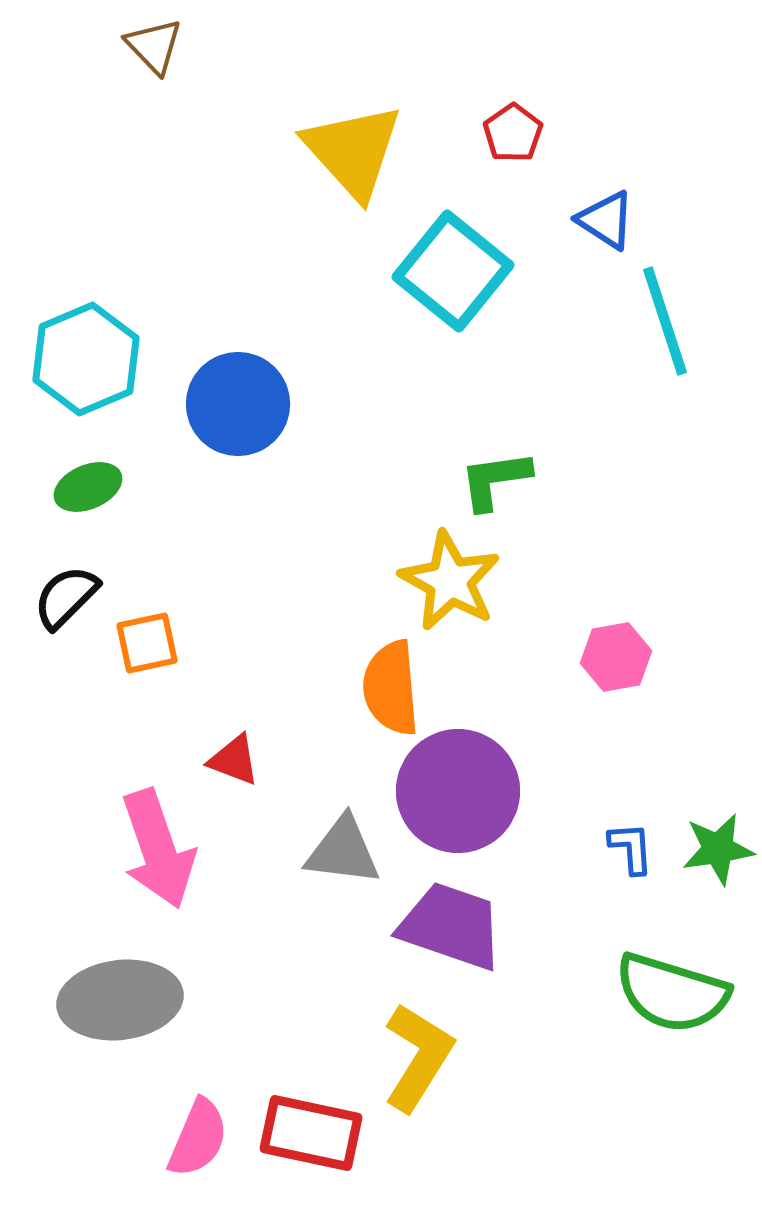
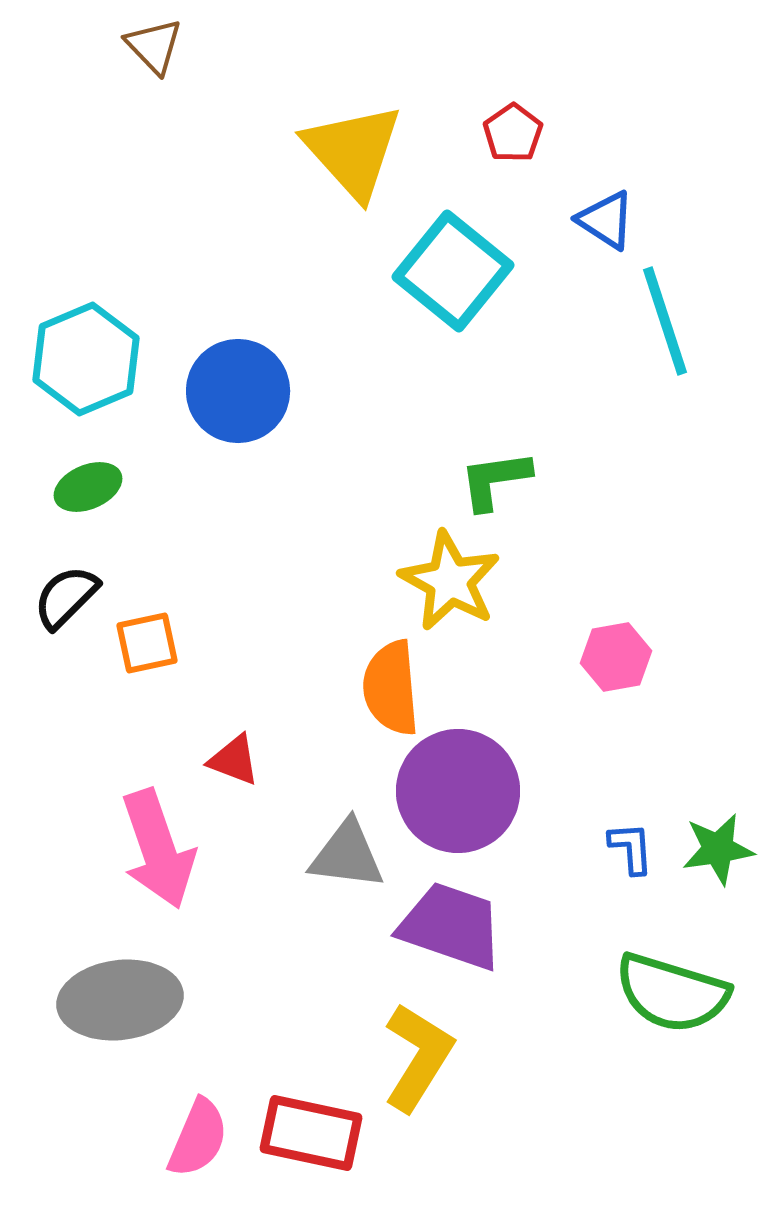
blue circle: moved 13 px up
gray triangle: moved 4 px right, 4 px down
